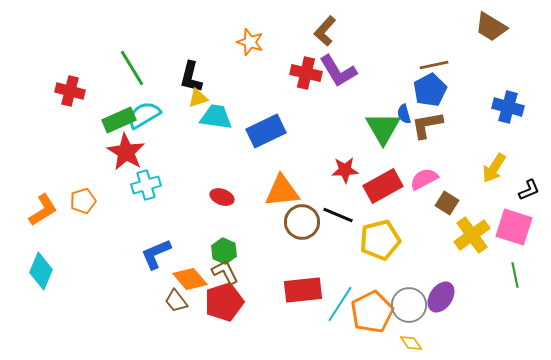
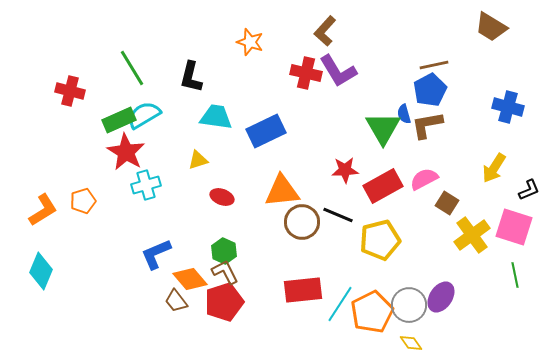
yellow triangle at (198, 98): moved 62 px down
